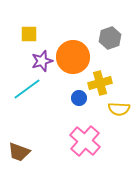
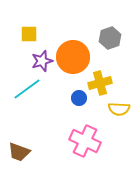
pink cross: rotated 16 degrees counterclockwise
